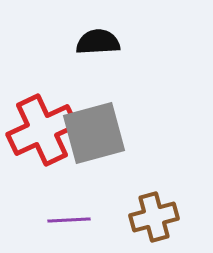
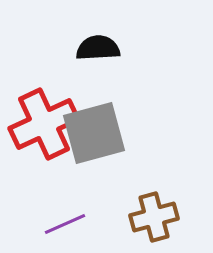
black semicircle: moved 6 px down
red cross: moved 2 px right, 6 px up
purple line: moved 4 px left, 4 px down; rotated 21 degrees counterclockwise
